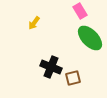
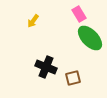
pink rectangle: moved 1 px left, 3 px down
yellow arrow: moved 1 px left, 2 px up
black cross: moved 5 px left
